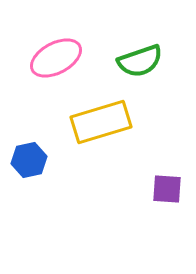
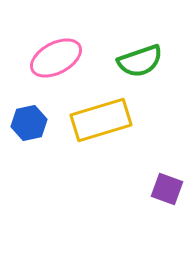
yellow rectangle: moved 2 px up
blue hexagon: moved 37 px up
purple square: rotated 16 degrees clockwise
